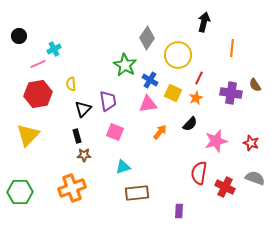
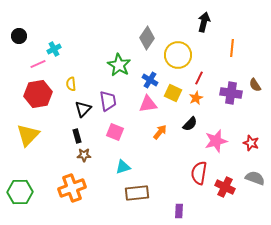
green star: moved 6 px left
